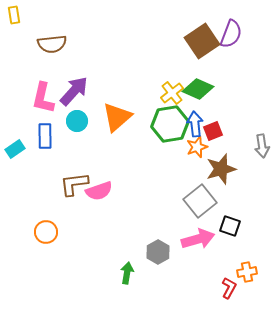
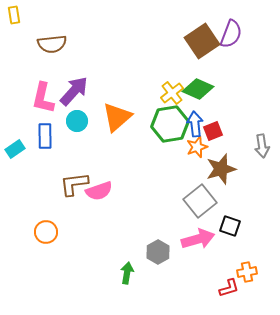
red L-shape: rotated 45 degrees clockwise
